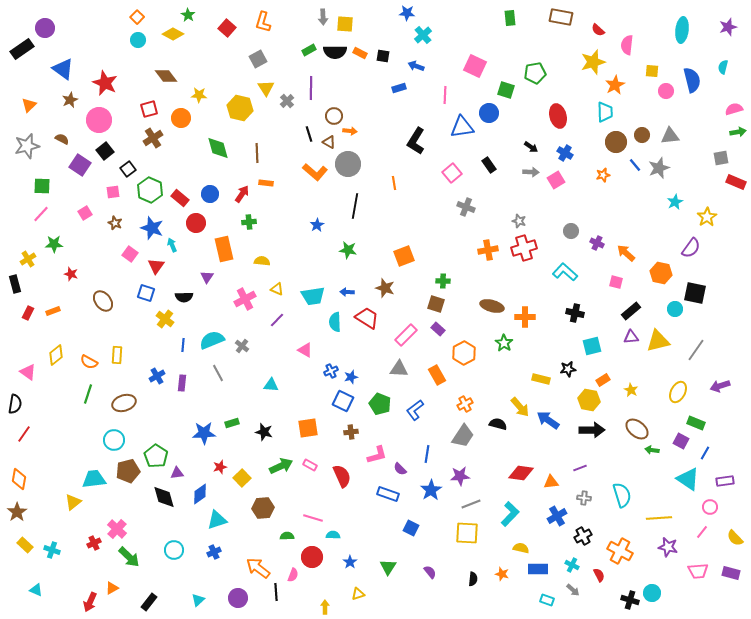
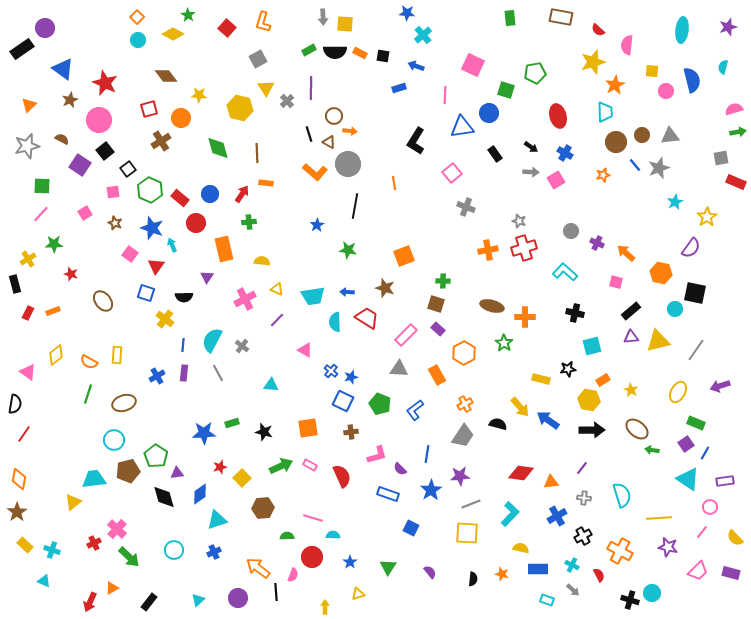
pink square at (475, 66): moved 2 px left, 1 px up
brown cross at (153, 138): moved 8 px right, 3 px down
black rectangle at (489, 165): moved 6 px right, 11 px up
cyan semicircle at (212, 340): rotated 40 degrees counterclockwise
blue cross at (331, 371): rotated 24 degrees counterclockwise
purple rectangle at (182, 383): moved 2 px right, 10 px up
purple square at (681, 441): moved 5 px right, 3 px down; rotated 28 degrees clockwise
purple line at (580, 468): moved 2 px right; rotated 32 degrees counterclockwise
pink trapezoid at (698, 571): rotated 40 degrees counterclockwise
cyan triangle at (36, 590): moved 8 px right, 9 px up
